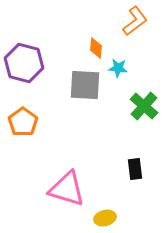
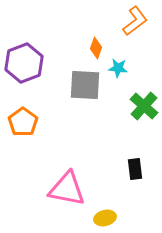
orange diamond: rotated 15 degrees clockwise
purple hexagon: rotated 24 degrees clockwise
pink triangle: rotated 6 degrees counterclockwise
